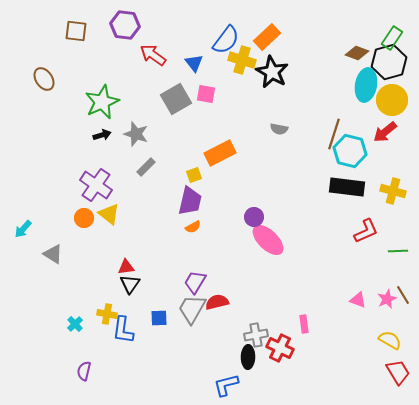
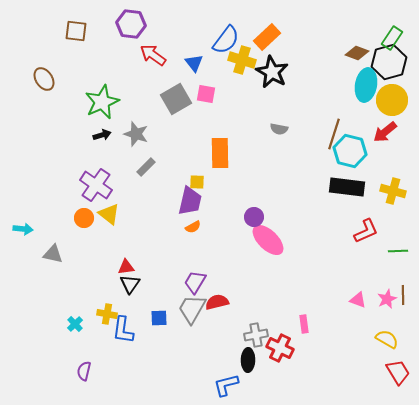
purple hexagon at (125, 25): moved 6 px right, 1 px up
orange rectangle at (220, 153): rotated 64 degrees counterclockwise
yellow square at (194, 175): moved 3 px right, 7 px down; rotated 21 degrees clockwise
cyan arrow at (23, 229): rotated 126 degrees counterclockwise
gray triangle at (53, 254): rotated 20 degrees counterclockwise
brown line at (403, 295): rotated 30 degrees clockwise
yellow semicircle at (390, 340): moved 3 px left, 1 px up
black ellipse at (248, 357): moved 3 px down
